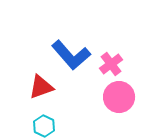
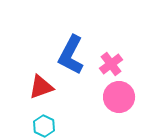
blue L-shape: rotated 69 degrees clockwise
